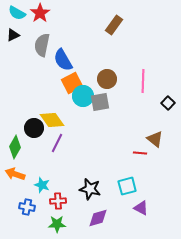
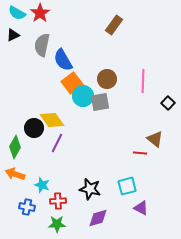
orange square: rotated 10 degrees counterclockwise
